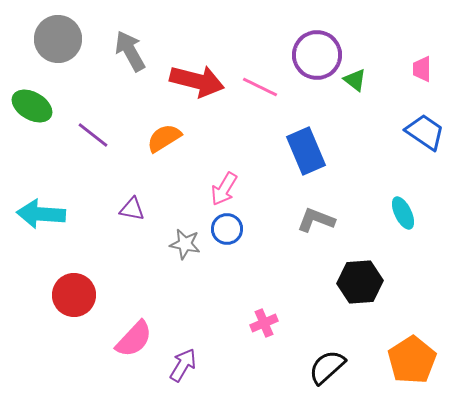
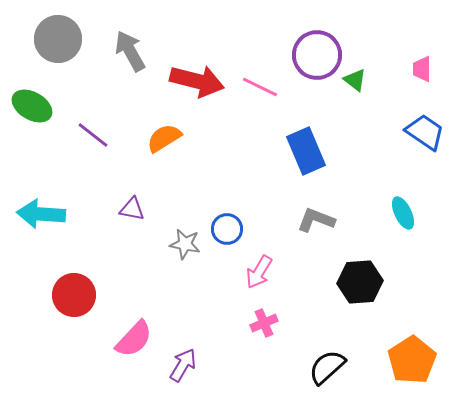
pink arrow: moved 35 px right, 83 px down
